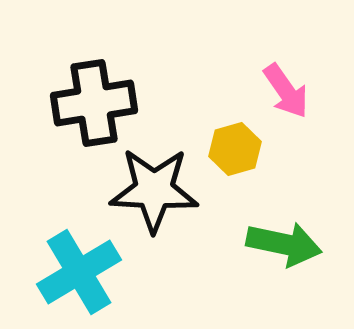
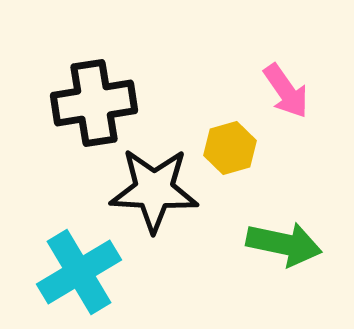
yellow hexagon: moved 5 px left, 1 px up
